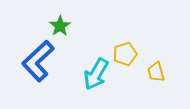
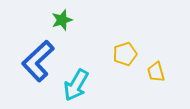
green star: moved 2 px right, 6 px up; rotated 15 degrees clockwise
cyan arrow: moved 20 px left, 11 px down
